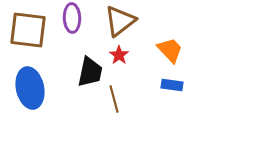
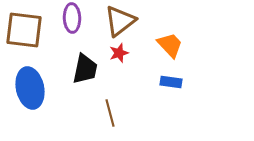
brown square: moved 4 px left
orange trapezoid: moved 5 px up
red star: moved 2 px up; rotated 18 degrees clockwise
black trapezoid: moved 5 px left, 3 px up
blue rectangle: moved 1 px left, 3 px up
brown line: moved 4 px left, 14 px down
